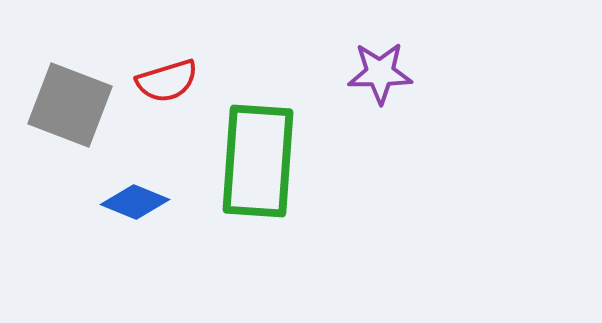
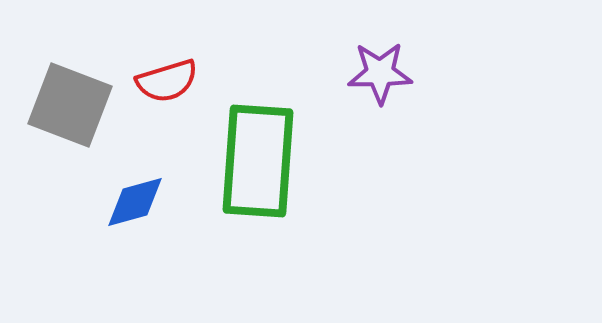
blue diamond: rotated 38 degrees counterclockwise
